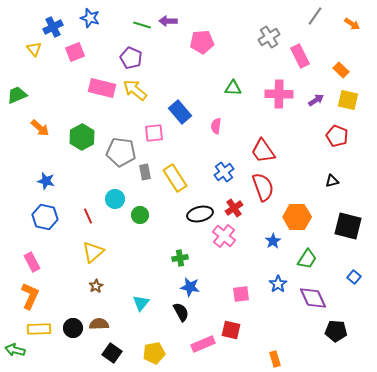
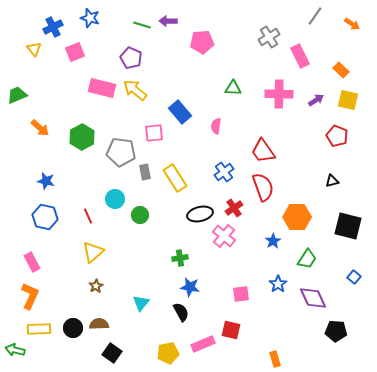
yellow pentagon at (154, 353): moved 14 px right
